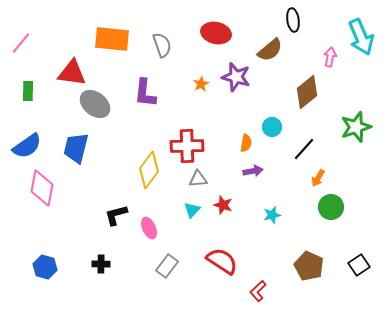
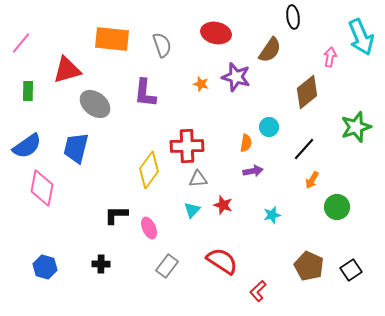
black ellipse: moved 3 px up
brown semicircle: rotated 16 degrees counterclockwise
red triangle: moved 5 px left, 3 px up; rotated 24 degrees counterclockwise
orange star: rotated 28 degrees counterclockwise
cyan circle: moved 3 px left
orange arrow: moved 6 px left, 2 px down
green circle: moved 6 px right
black L-shape: rotated 15 degrees clockwise
black square: moved 8 px left, 5 px down
